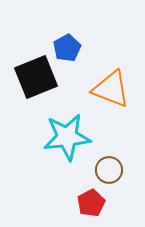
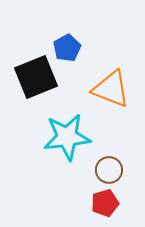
red pentagon: moved 14 px right; rotated 12 degrees clockwise
